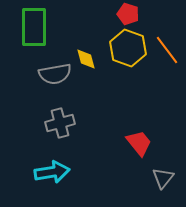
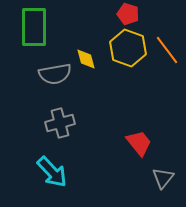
cyan arrow: rotated 56 degrees clockwise
